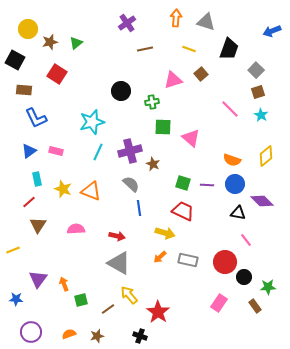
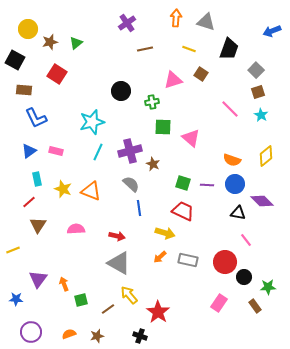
brown square at (201, 74): rotated 16 degrees counterclockwise
